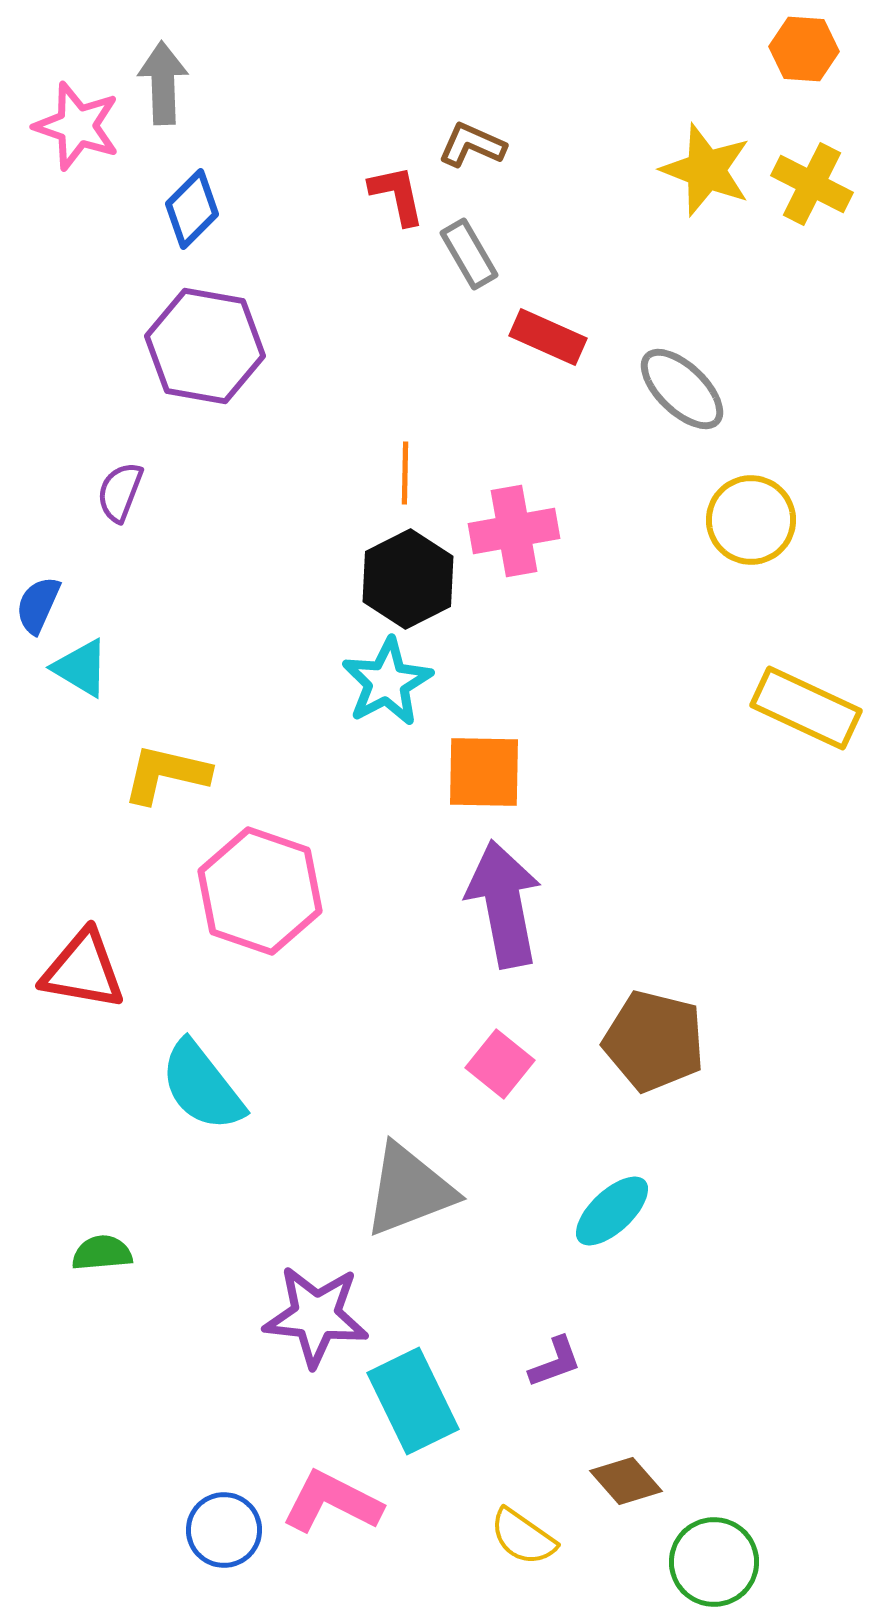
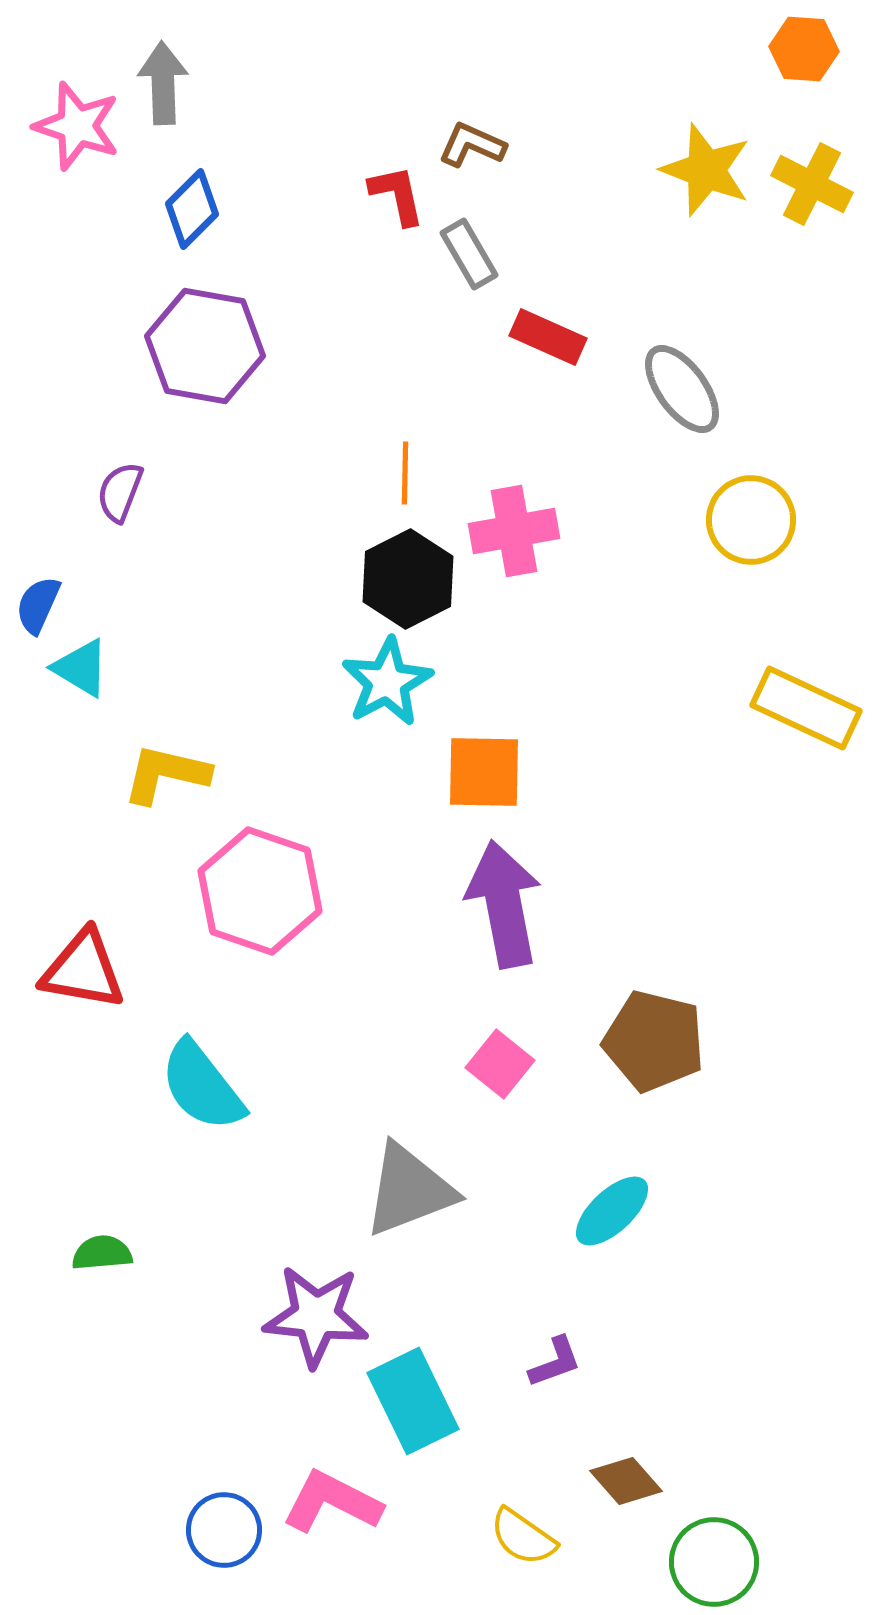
gray ellipse: rotated 10 degrees clockwise
